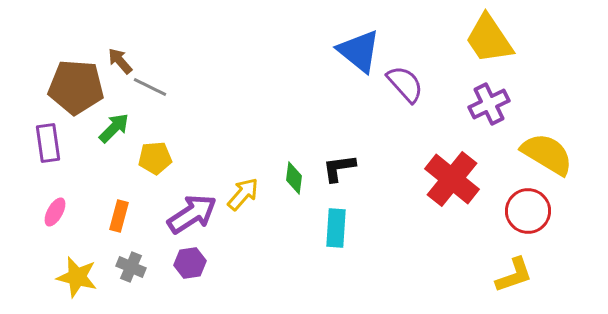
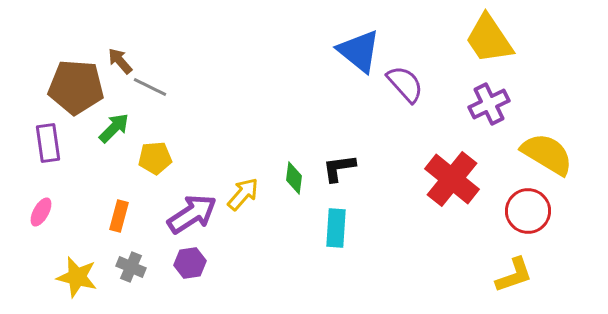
pink ellipse: moved 14 px left
